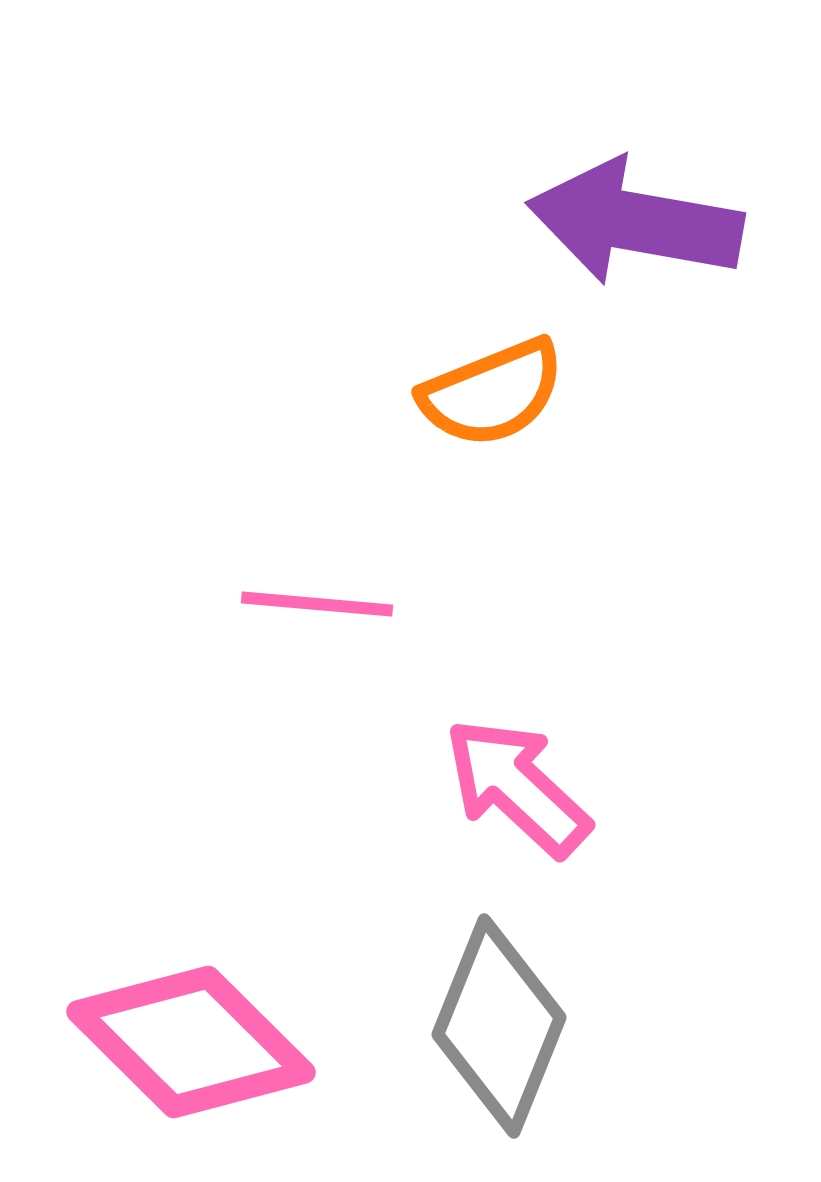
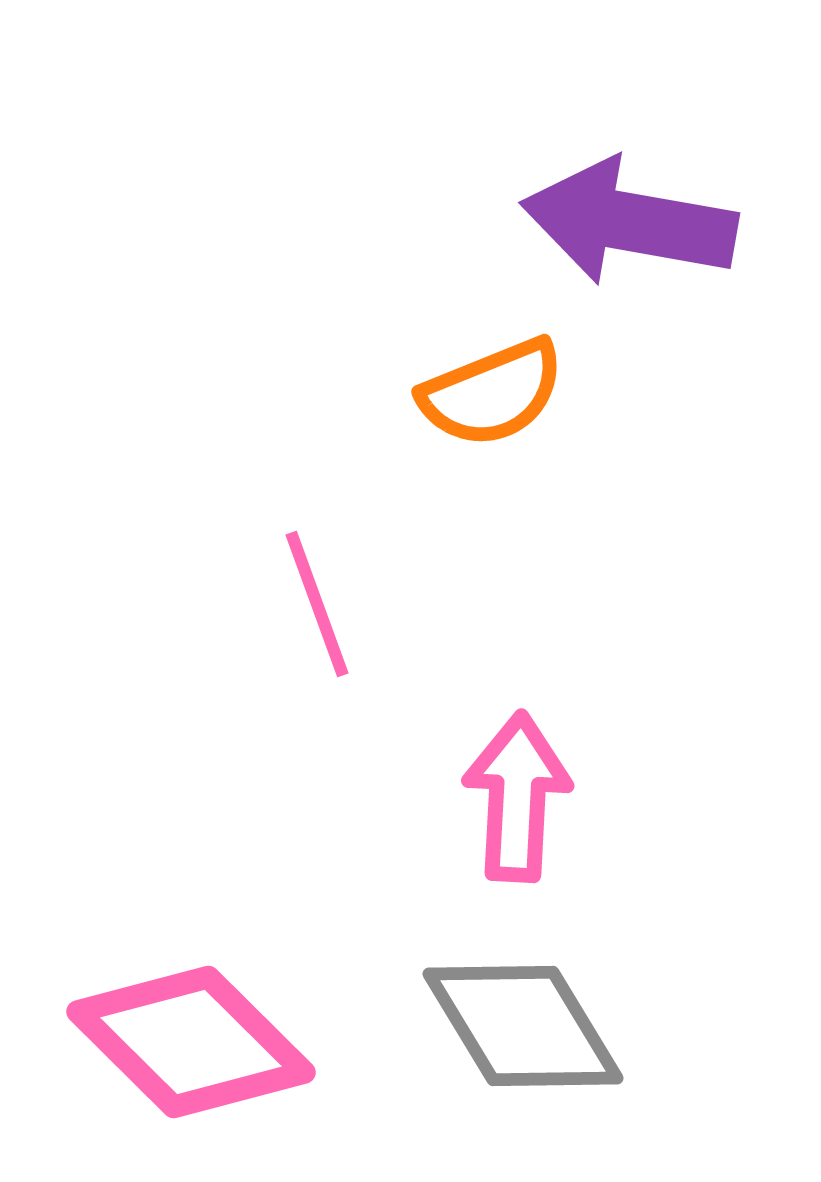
purple arrow: moved 6 px left
pink line: rotated 65 degrees clockwise
pink arrow: moved 10 px down; rotated 50 degrees clockwise
gray diamond: moved 24 px right; rotated 53 degrees counterclockwise
